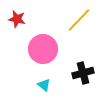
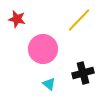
cyan triangle: moved 5 px right, 1 px up
